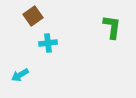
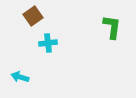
cyan arrow: moved 2 px down; rotated 48 degrees clockwise
